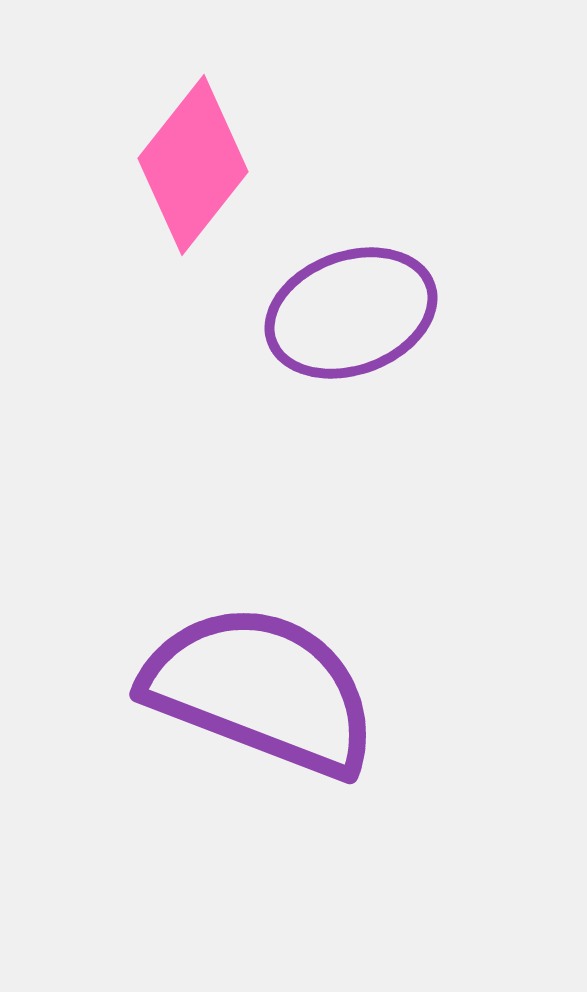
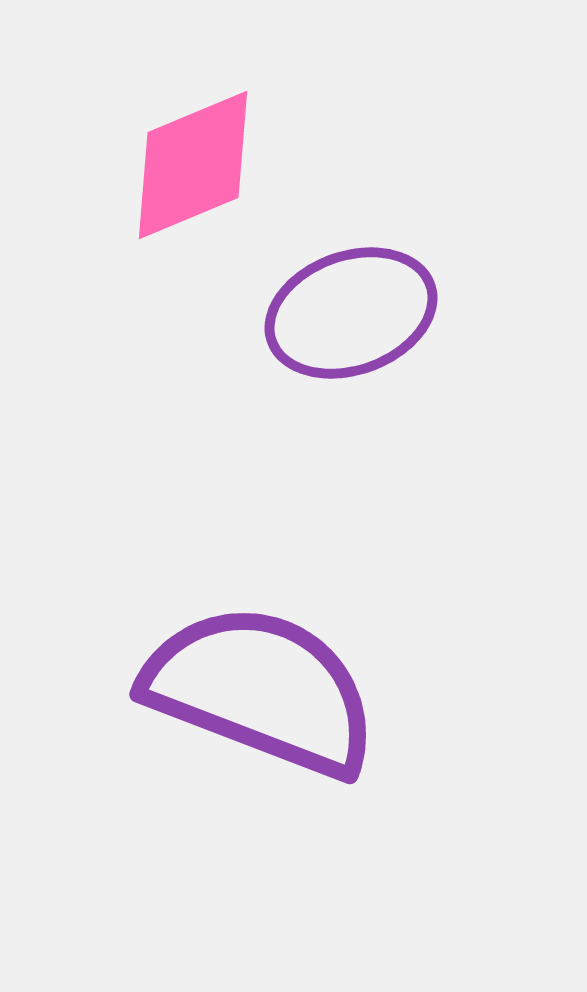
pink diamond: rotated 29 degrees clockwise
